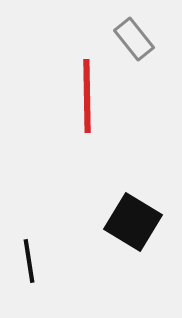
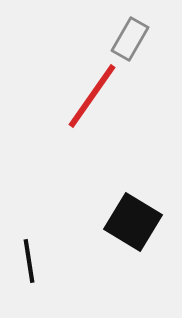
gray rectangle: moved 4 px left; rotated 69 degrees clockwise
red line: moved 5 px right; rotated 36 degrees clockwise
